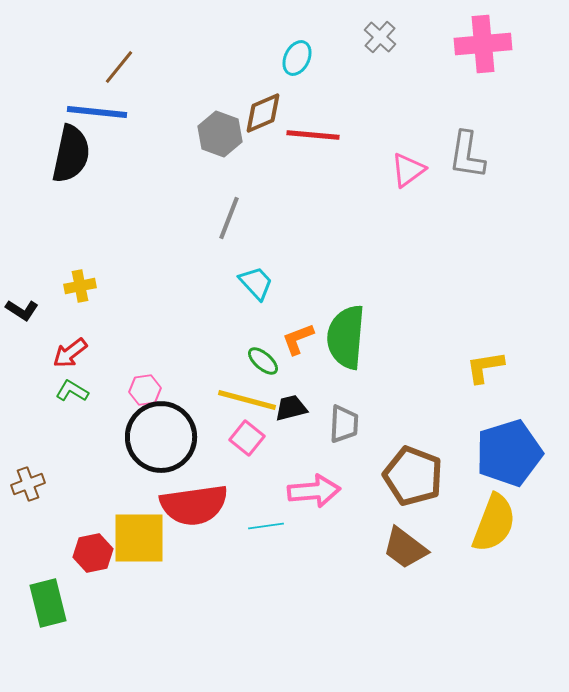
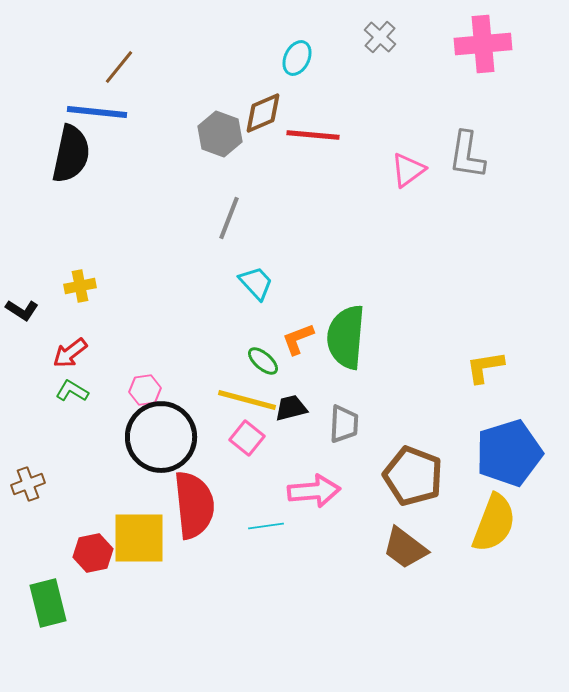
red semicircle: rotated 88 degrees counterclockwise
